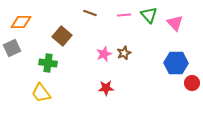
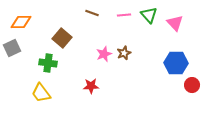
brown line: moved 2 px right
brown square: moved 2 px down
red circle: moved 2 px down
red star: moved 15 px left, 2 px up
